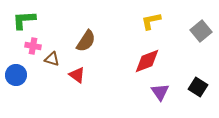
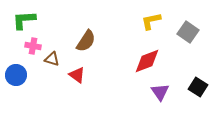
gray square: moved 13 px left, 1 px down; rotated 15 degrees counterclockwise
